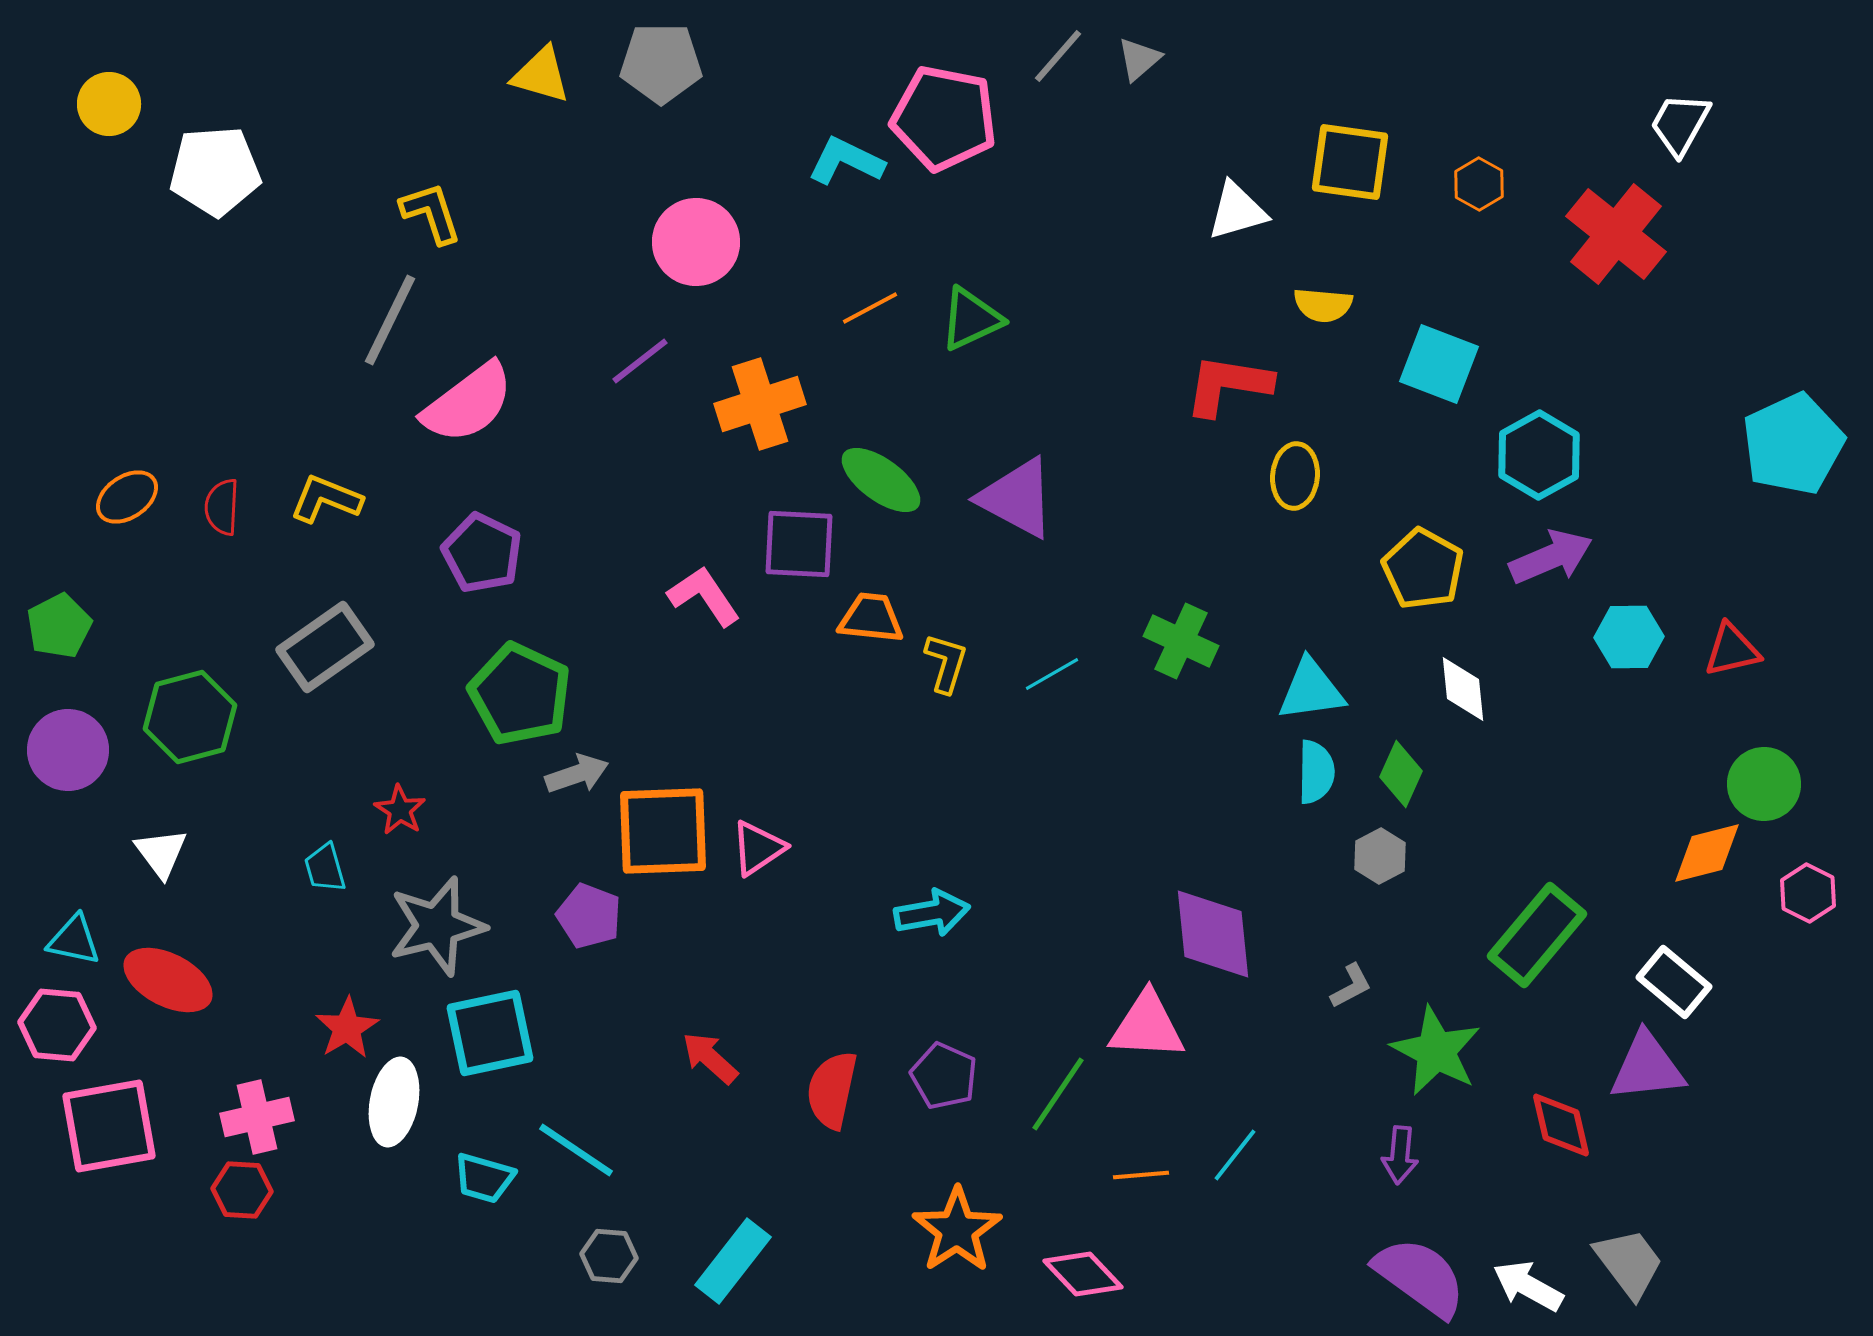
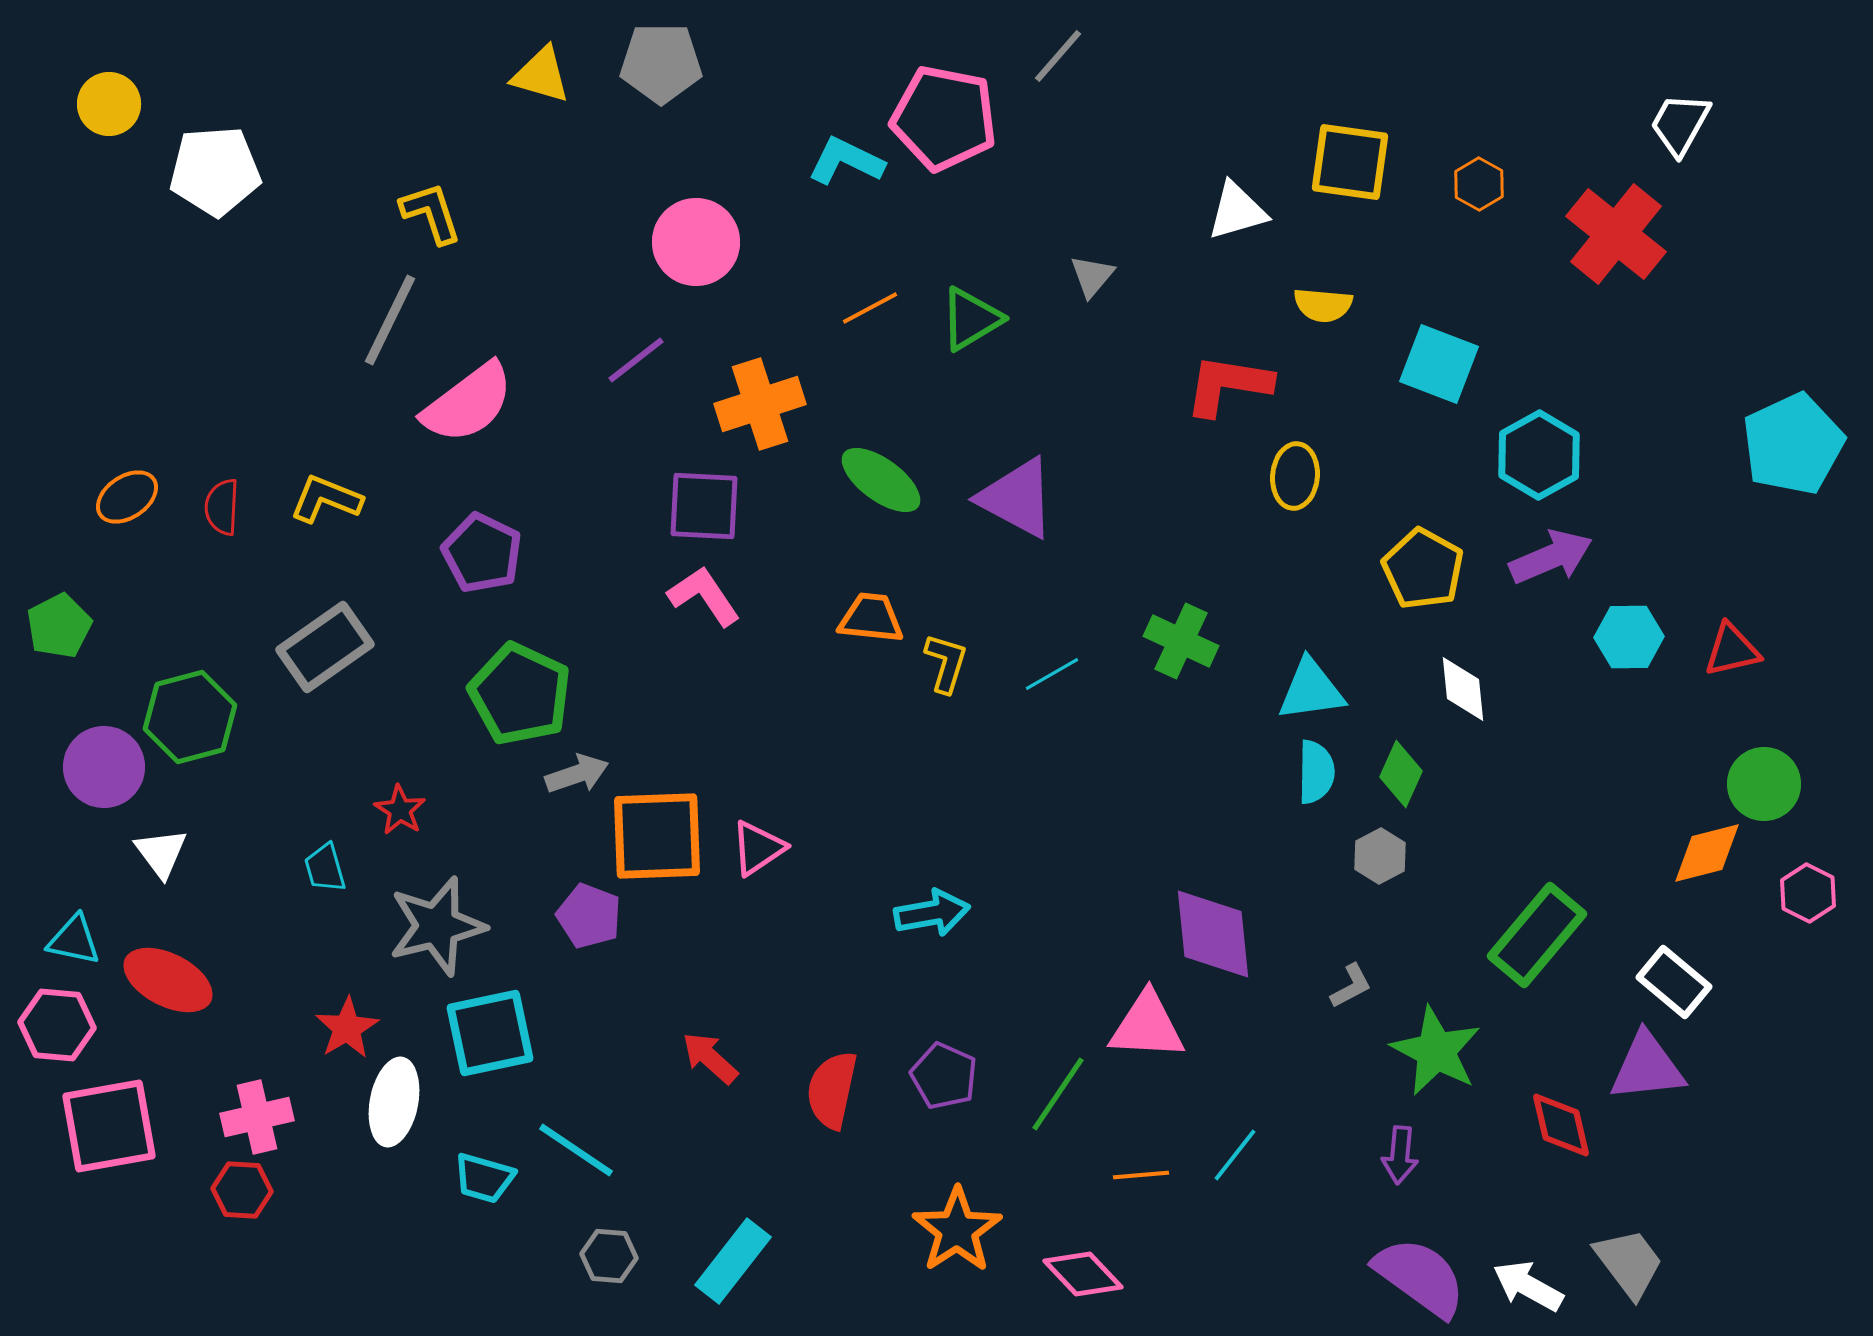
gray triangle at (1139, 59): moved 47 px left, 217 px down; rotated 9 degrees counterclockwise
green triangle at (971, 319): rotated 6 degrees counterclockwise
purple line at (640, 361): moved 4 px left, 1 px up
purple square at (799, 544): moved 95 px left, 38 px up
purple circle at (68, 750): moved 36 px right, 17 px down
orange square at (663, 831): moved 6 px left, 5 px down
